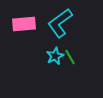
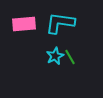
cyan L-shape: rotated 44 degrees clockwise
